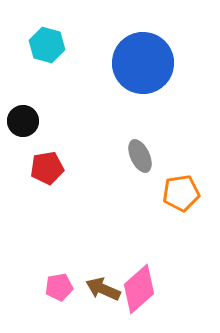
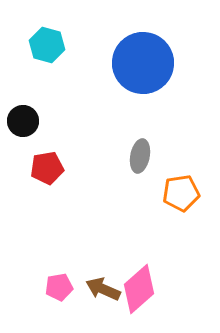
gray ellipse: rotated 36 degrees clockwise
